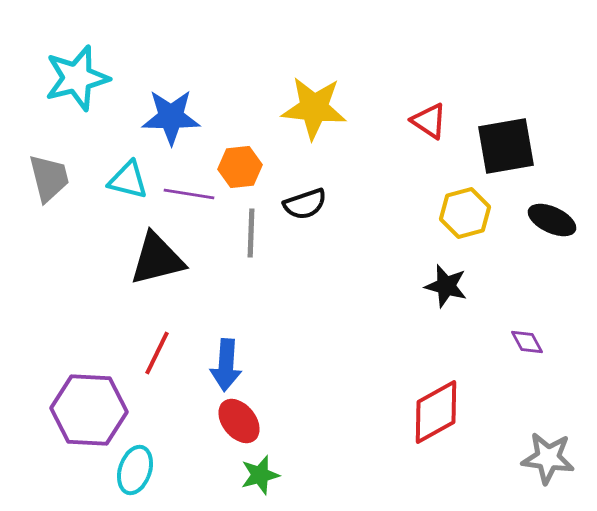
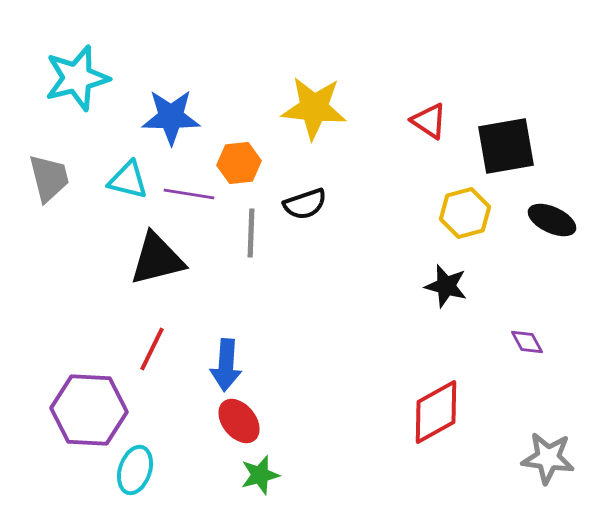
orange hexagon: moved 1 px left, 4 px up
red line: moved 5 px left, 4 px up
